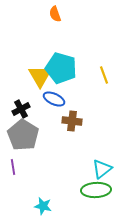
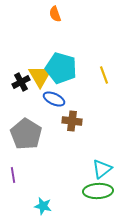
black cross: moved 27 px up
gray pentagon: moved 3 px right, 1 px up
purple line: moved 8 px down
green ellipse: moved 2 px right, 1 px down
